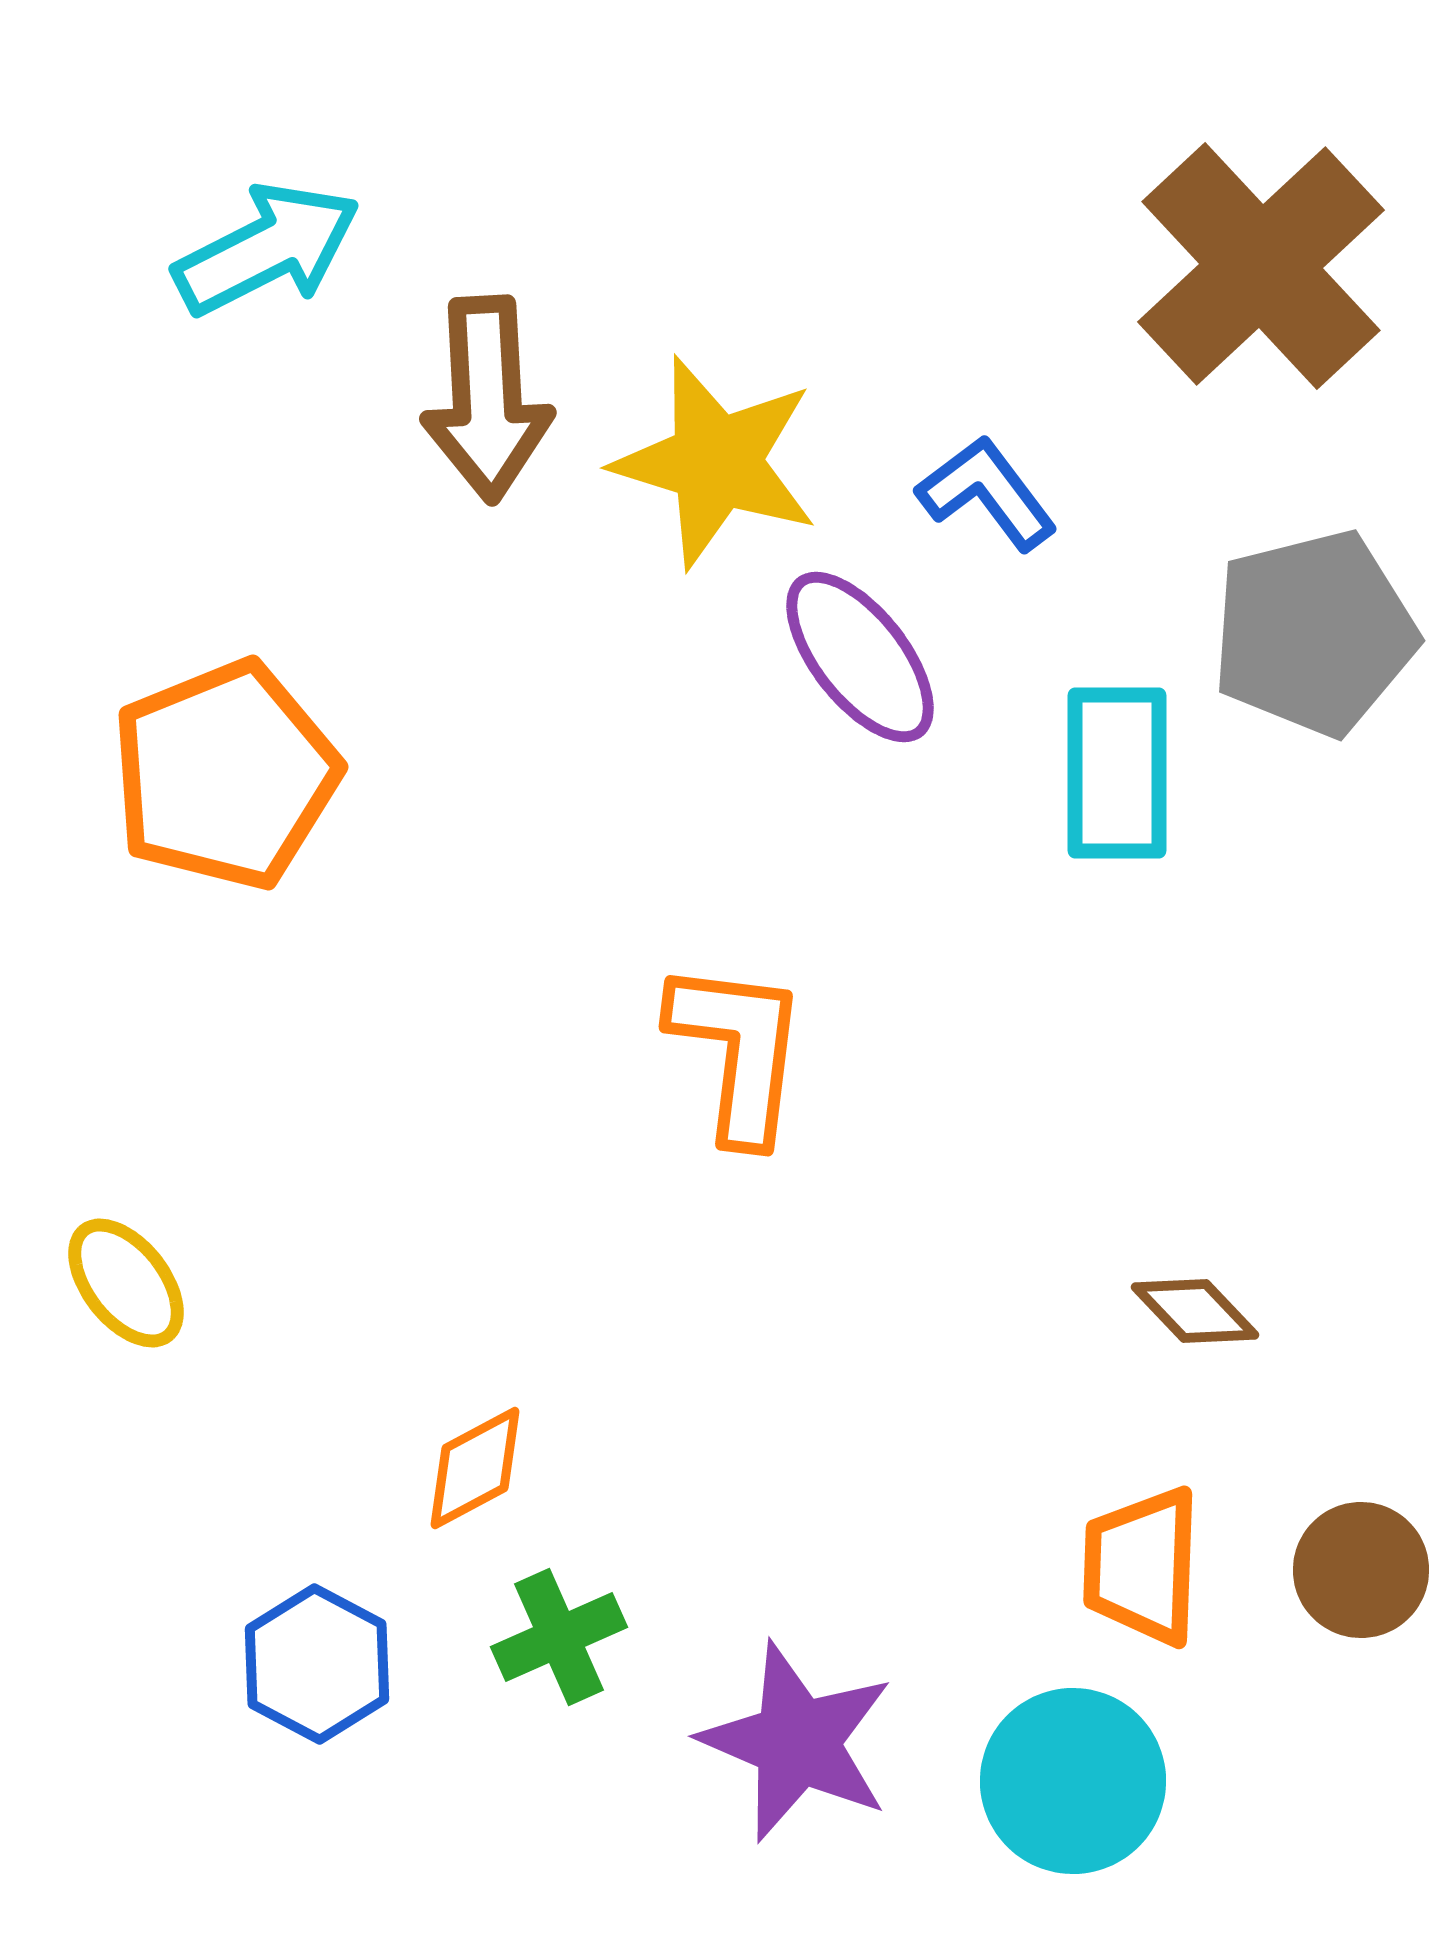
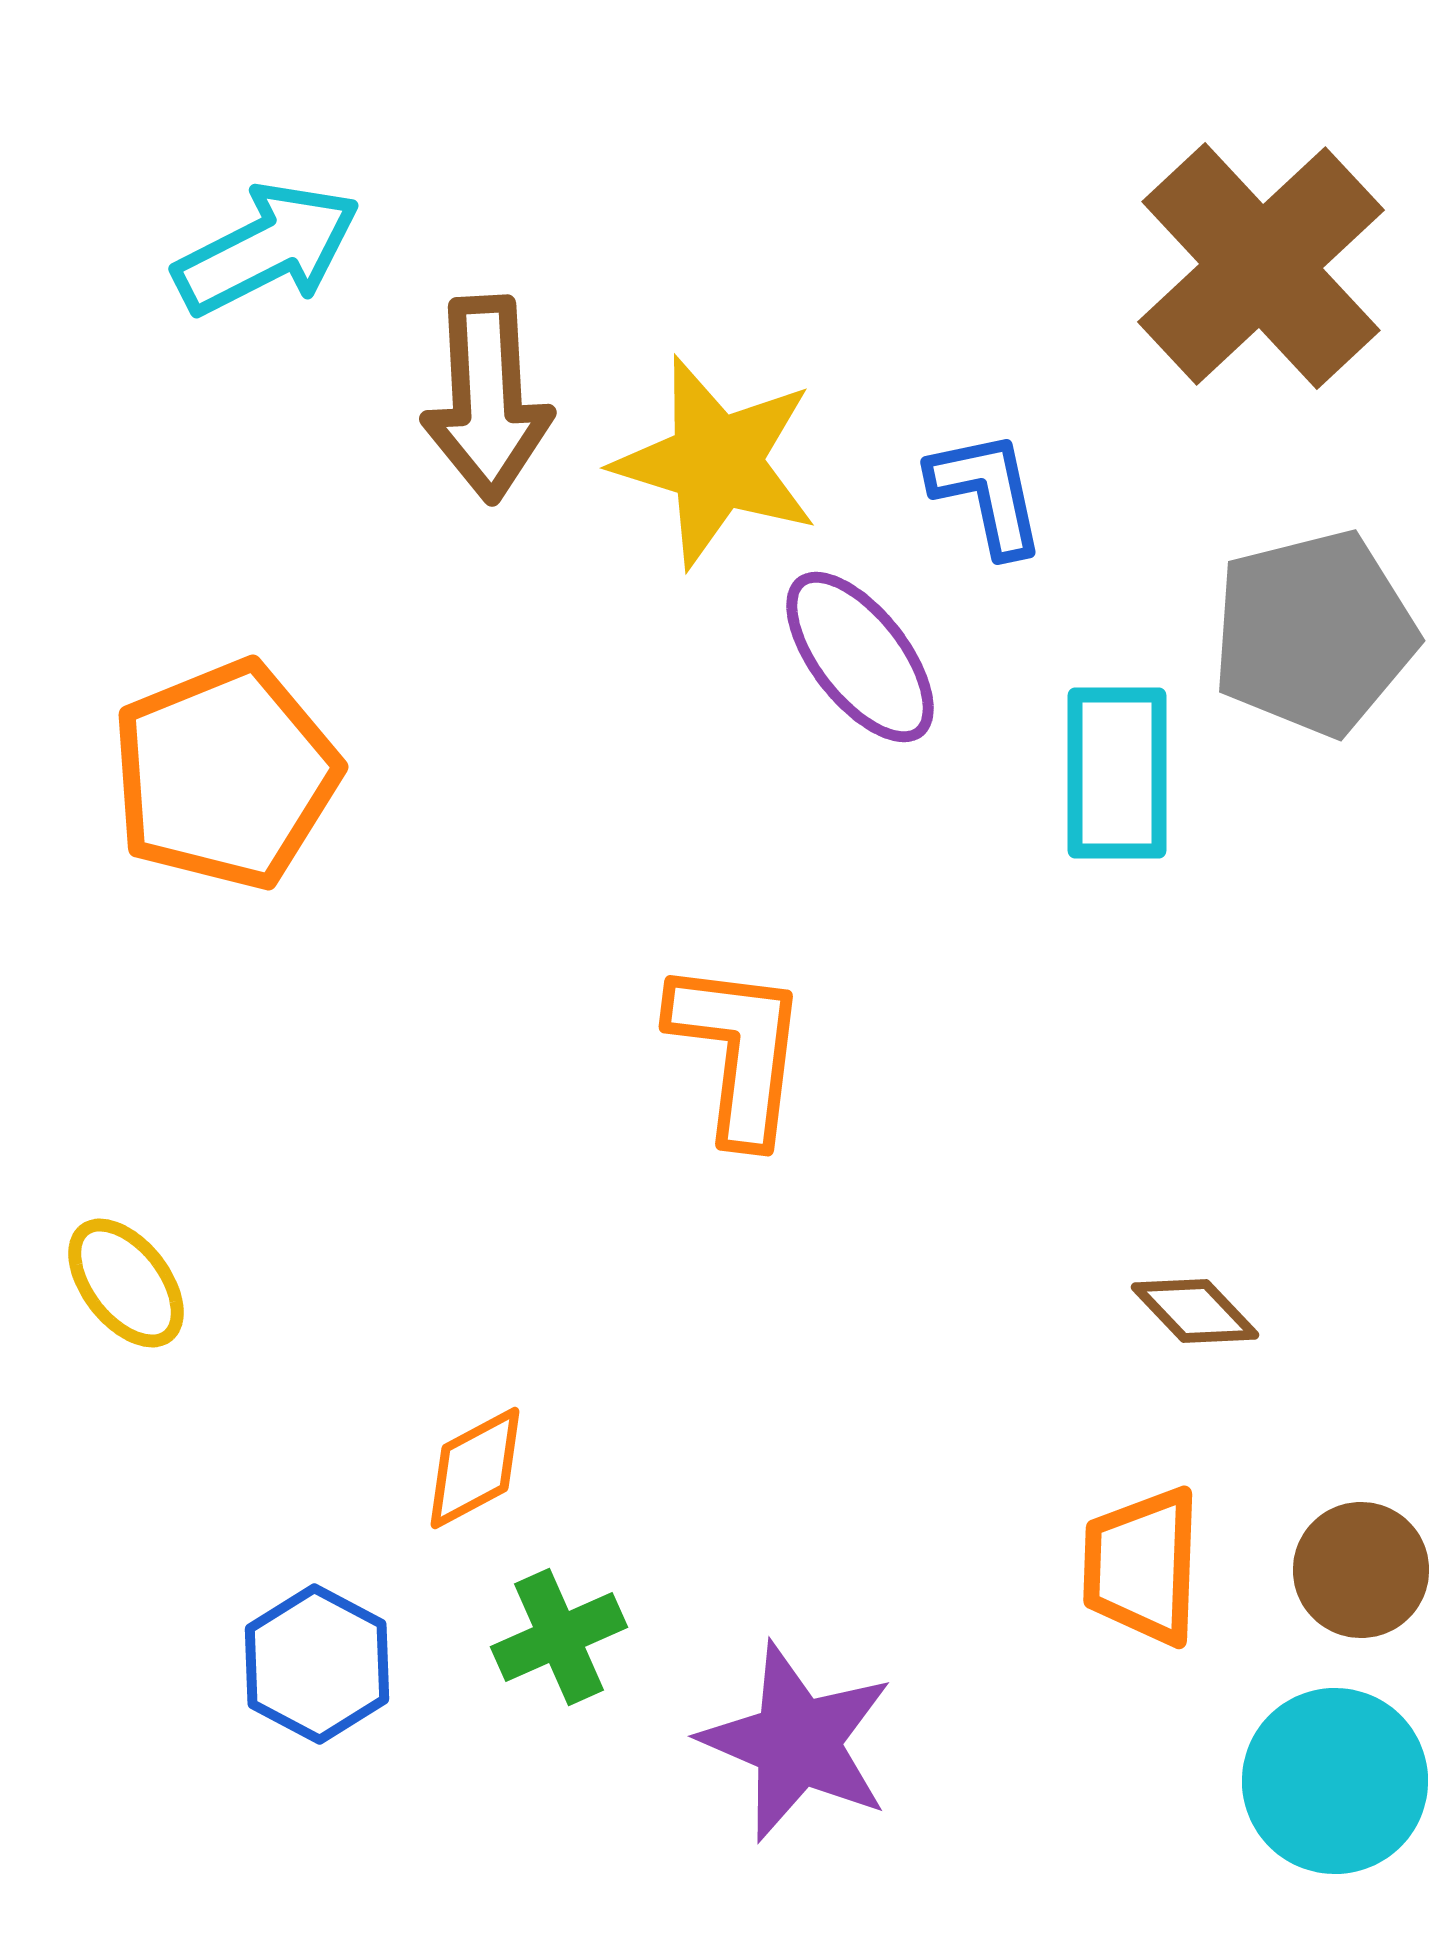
blue L-shape: rotated 25 degrees clockwise
cyan circle: moved 262 px right
